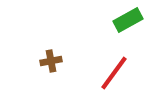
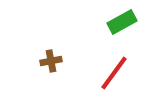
green rectangle: moved 6 px left, 2 px down
